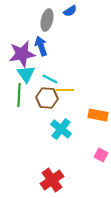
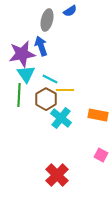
brown hexagon: moved 1 px left, 1 px down; rotated 25 degrees clockwise
cyan cross: moved 11 px up
red cross: moved 5 px right, 5 px up; rotated 10 degrees counterclockwise
